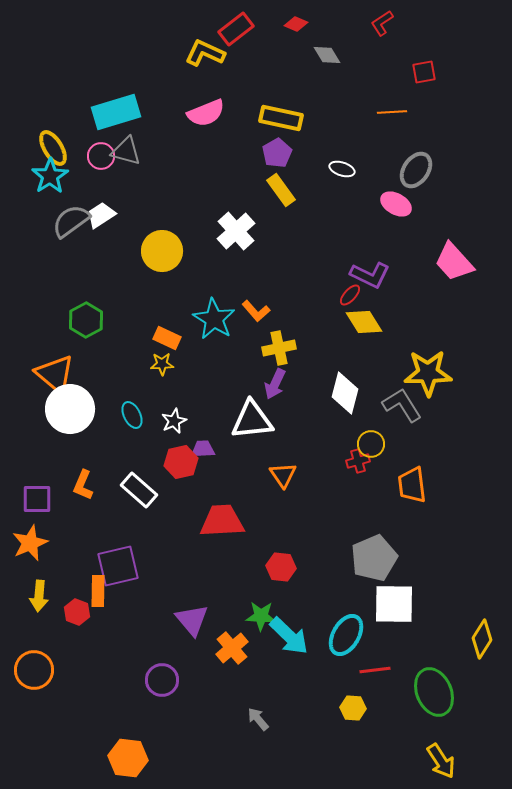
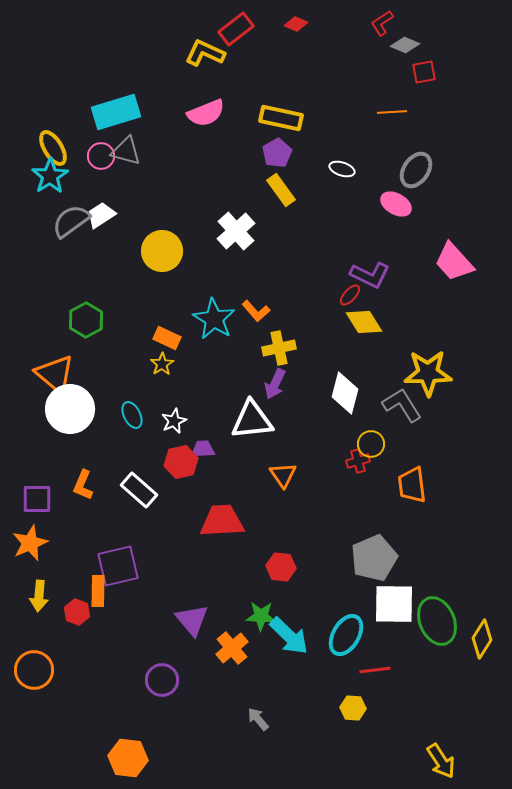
gray diamond at (327, 55): moved 78 px right, 10 px up; rotated 36 degrees counterclockwise
yellow star at (162, 364): rotated 30 degrees counterclockwise
green ellipse at (434, 692): moved 3 px right, 71 px up
